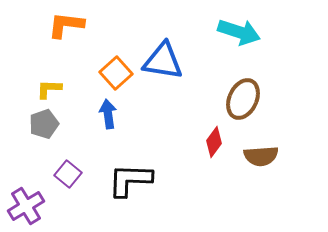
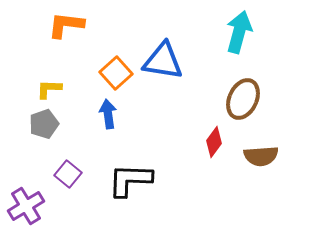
cyan arrow: rotated 93 degrees counterclockwise
